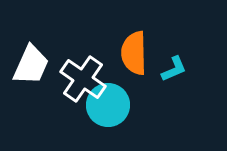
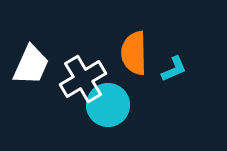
white cross: rotated 24 degrees clockwise
